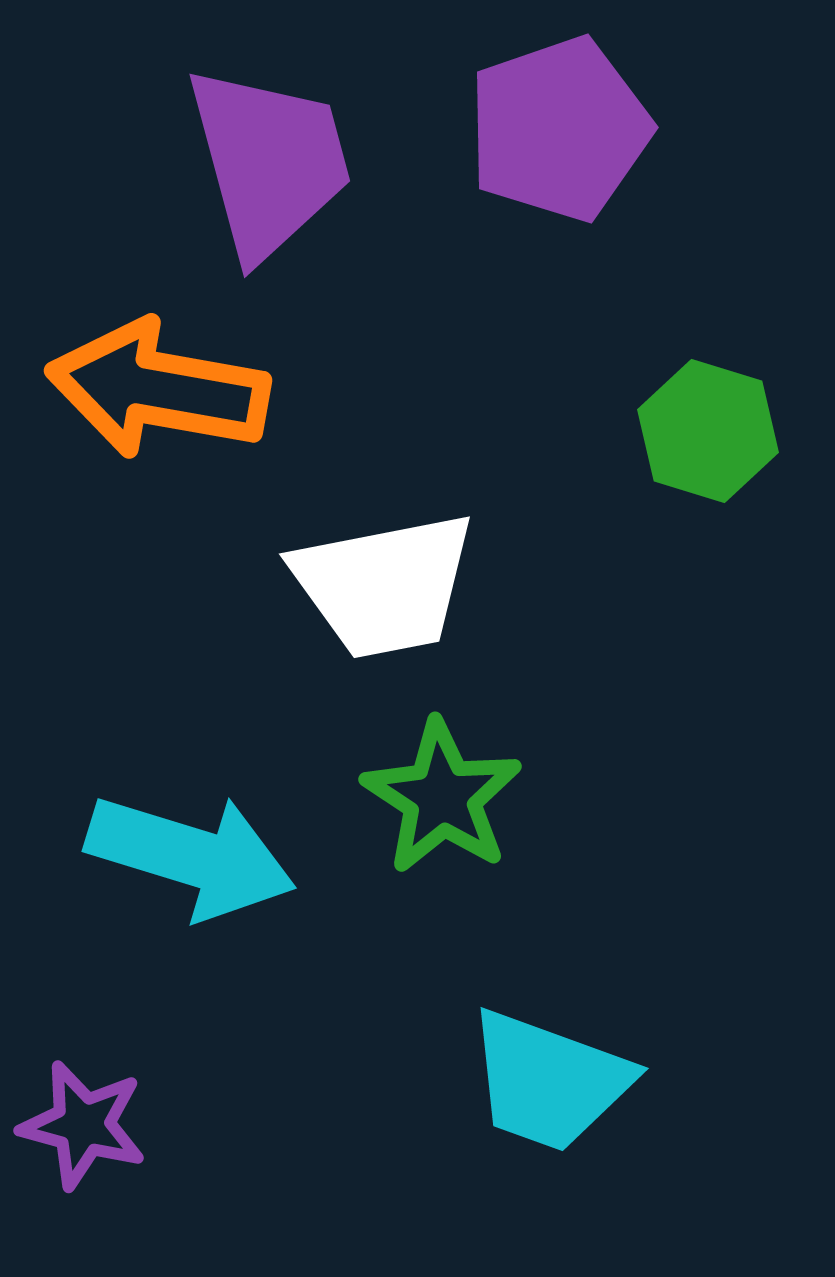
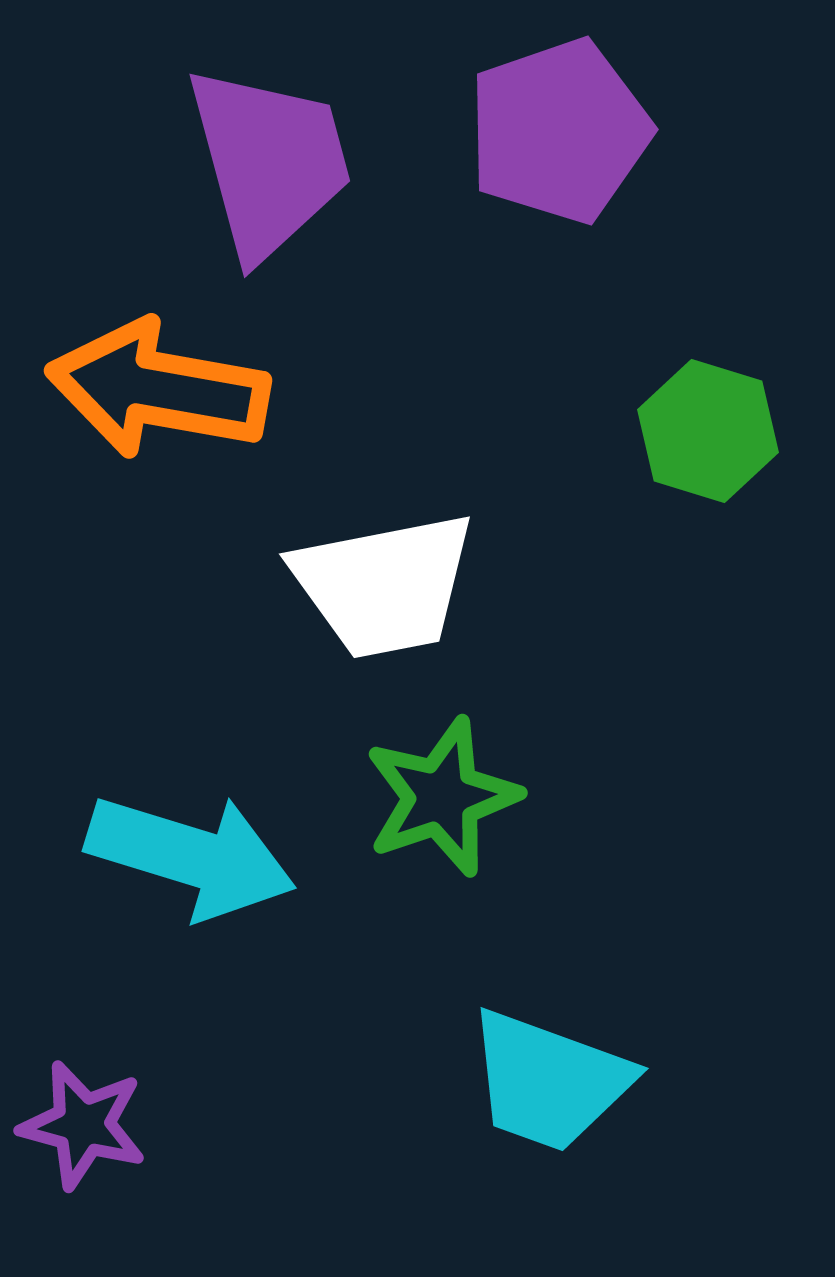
purple pentagon: moved 2 px down
green star: rotated 20 degrees clockwise
